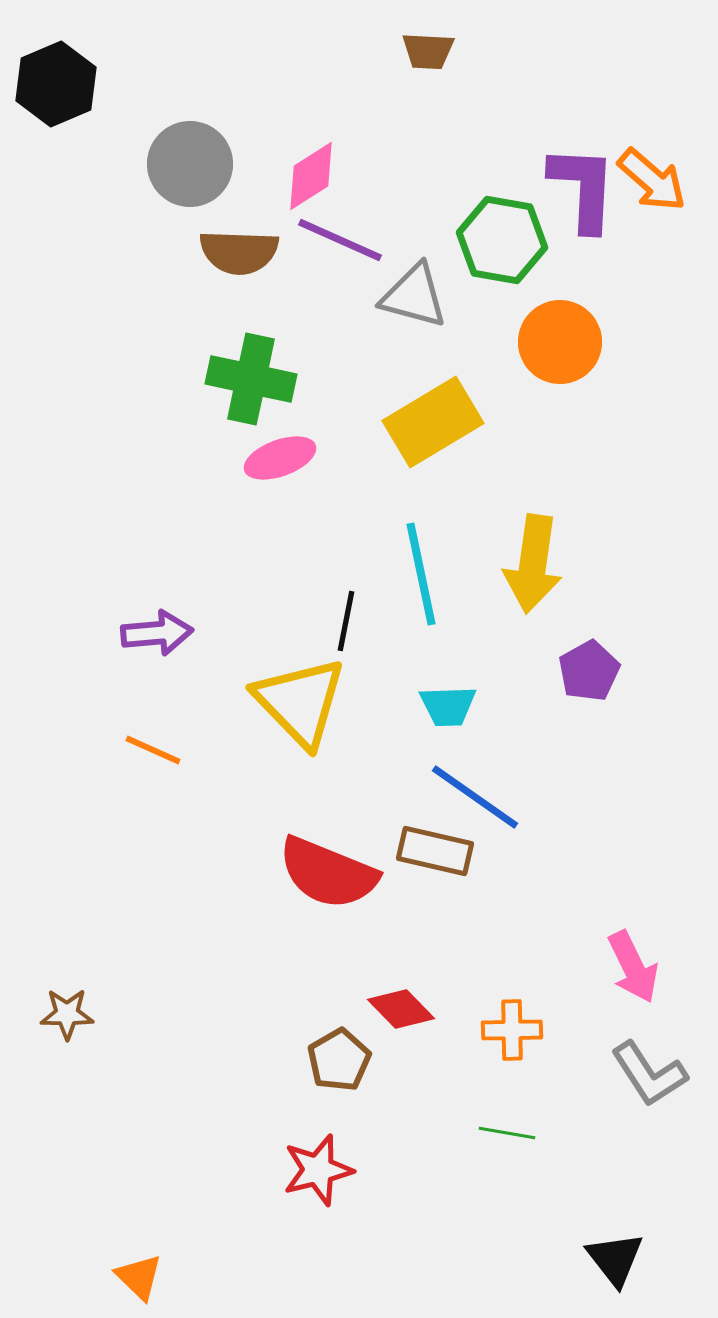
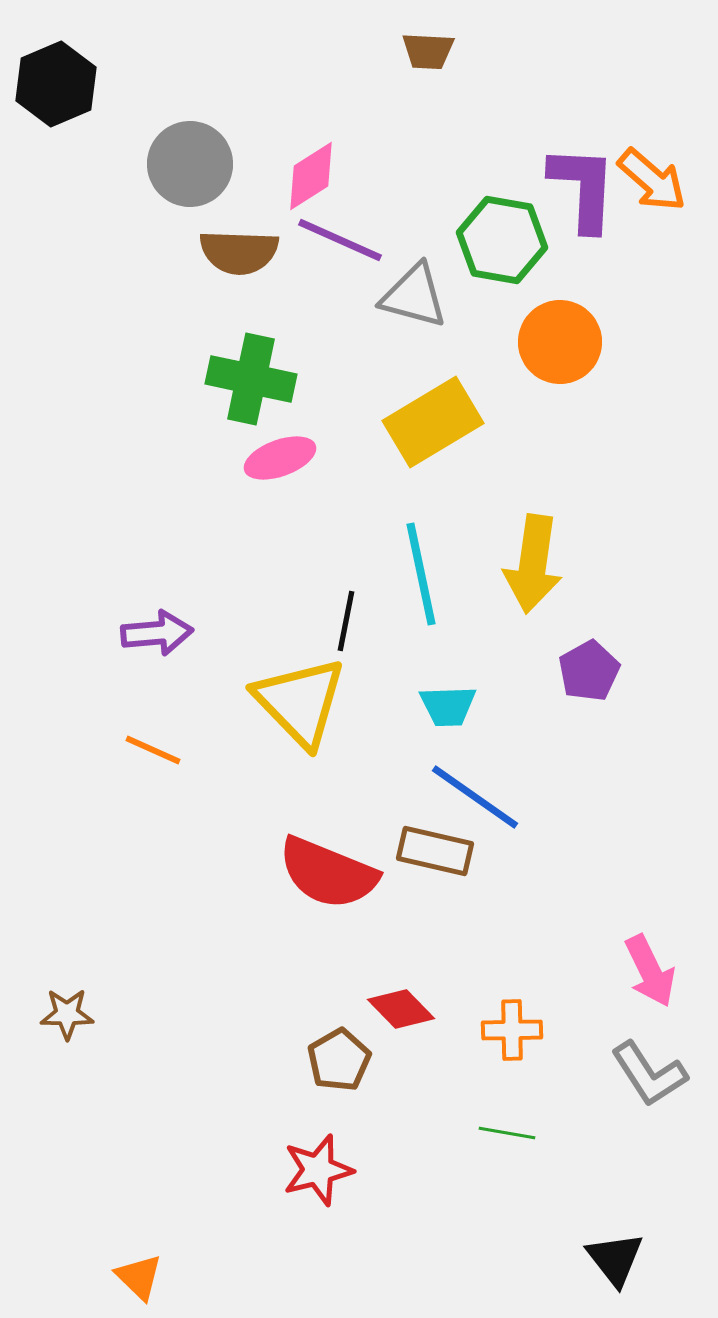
pink arrow: moved 17 px right, 4 px down
